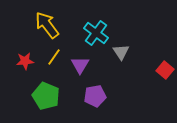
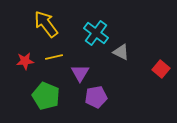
yellow arrow: moved 1 px left, 1 px up
gray triangle: rotated 30 degrees counterclockwise
yellow line: rotated 42 degrees clockwise
purple triangle: moved 8 px down
red square: moved 4 px left, 1 px up
purple pentagon: moved 1 px right, 1 px down
